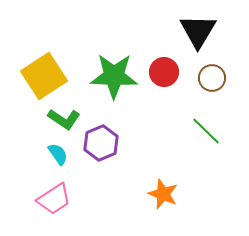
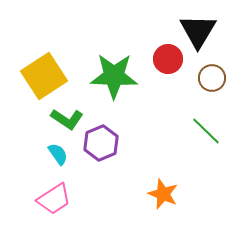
red circle: moved 4 px right, 13 px up
green L-shape: moved 3 px right
